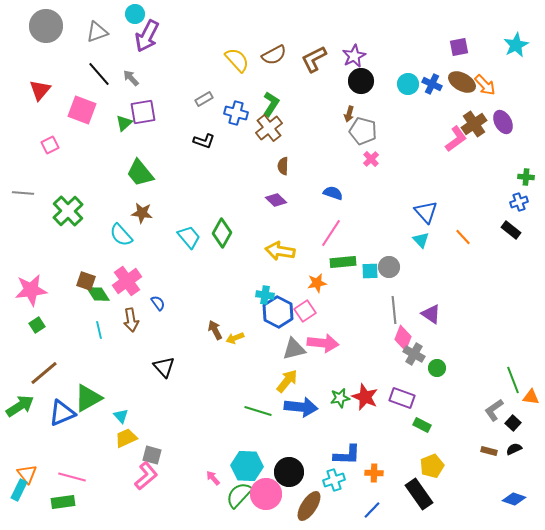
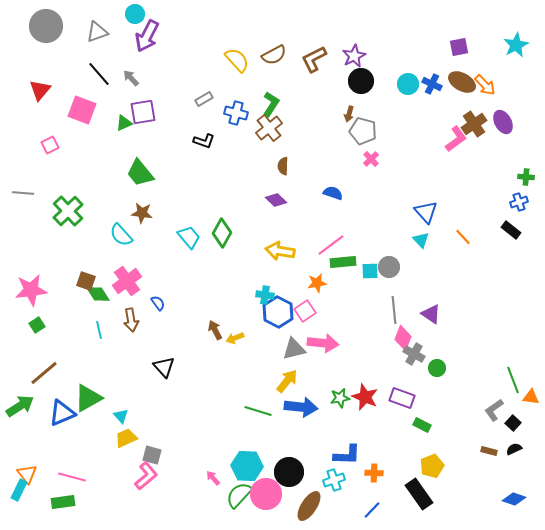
green triangle at (124, 123): rotated 18 degrees clockwise
pink line at (331, 233): moved 12 px down; rotated 20 degrees clockwise
